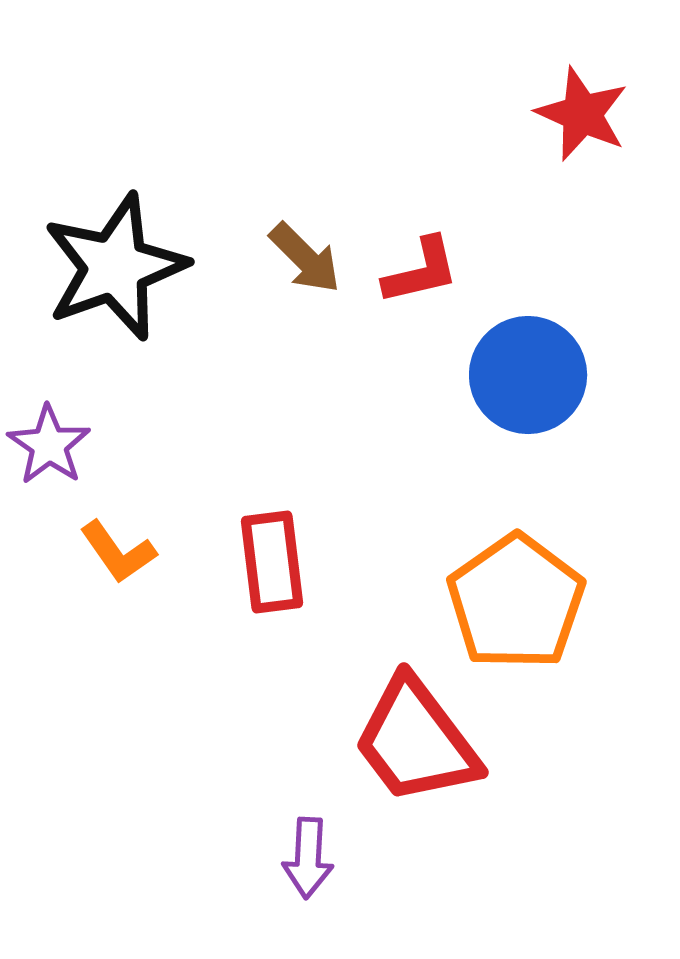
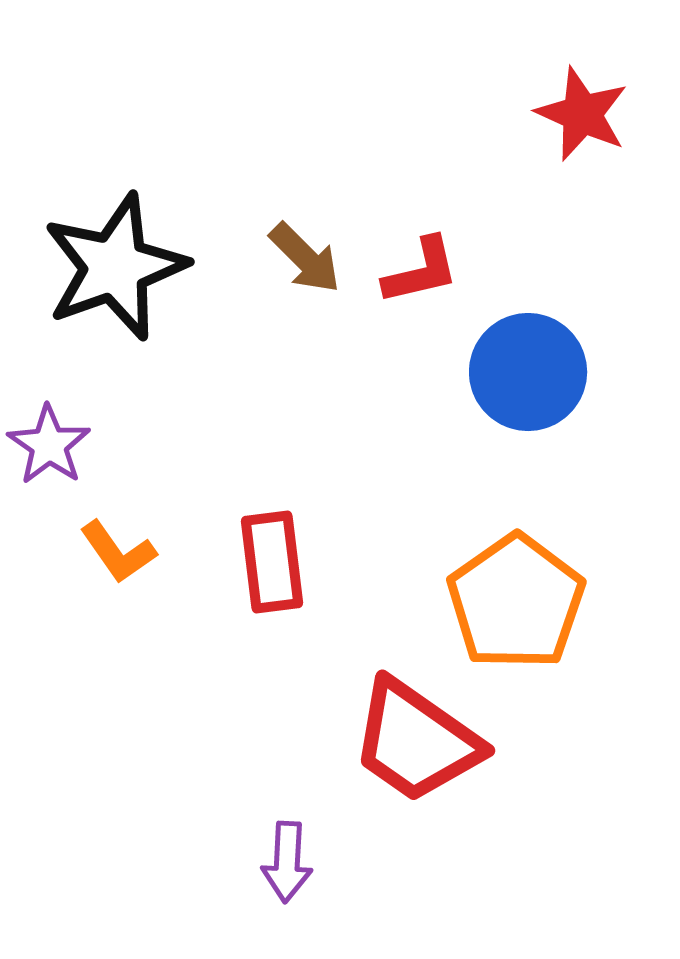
blue circle: moved 3 px up
red trapezoid: rotated 18 degrees counterclockwise
purple arrow: moved 21 px left, 4 px down
